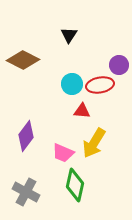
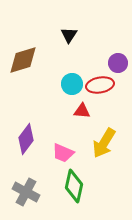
brown diamond: rotated 44 degrees counterclockwise
purple circle: moved 1 px left, 2 px up
purple diamond: moved 3 px down
yellow arrow: moved 10 px right
green diamond: moved 1 px left, 1 px down
